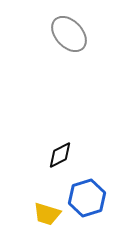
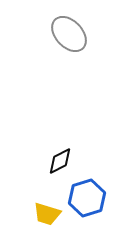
black diamond: moved 6 px down
